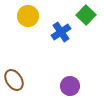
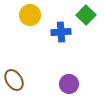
yellow circle: moved 2 px right, 1 px up
blue cross: rotated 30 degrees clockwise
purple circle: moved 1 px left, 2 px up
